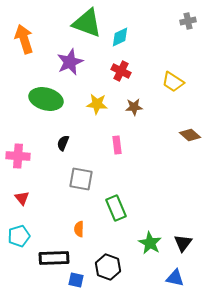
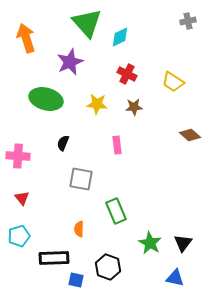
green triangle: rotated 28 degrees clockwise
orange arrow: moved 2 px right, 1 px up
red cross: moved 6 px right, 3 px down
green rectangle: moved 3 px down
